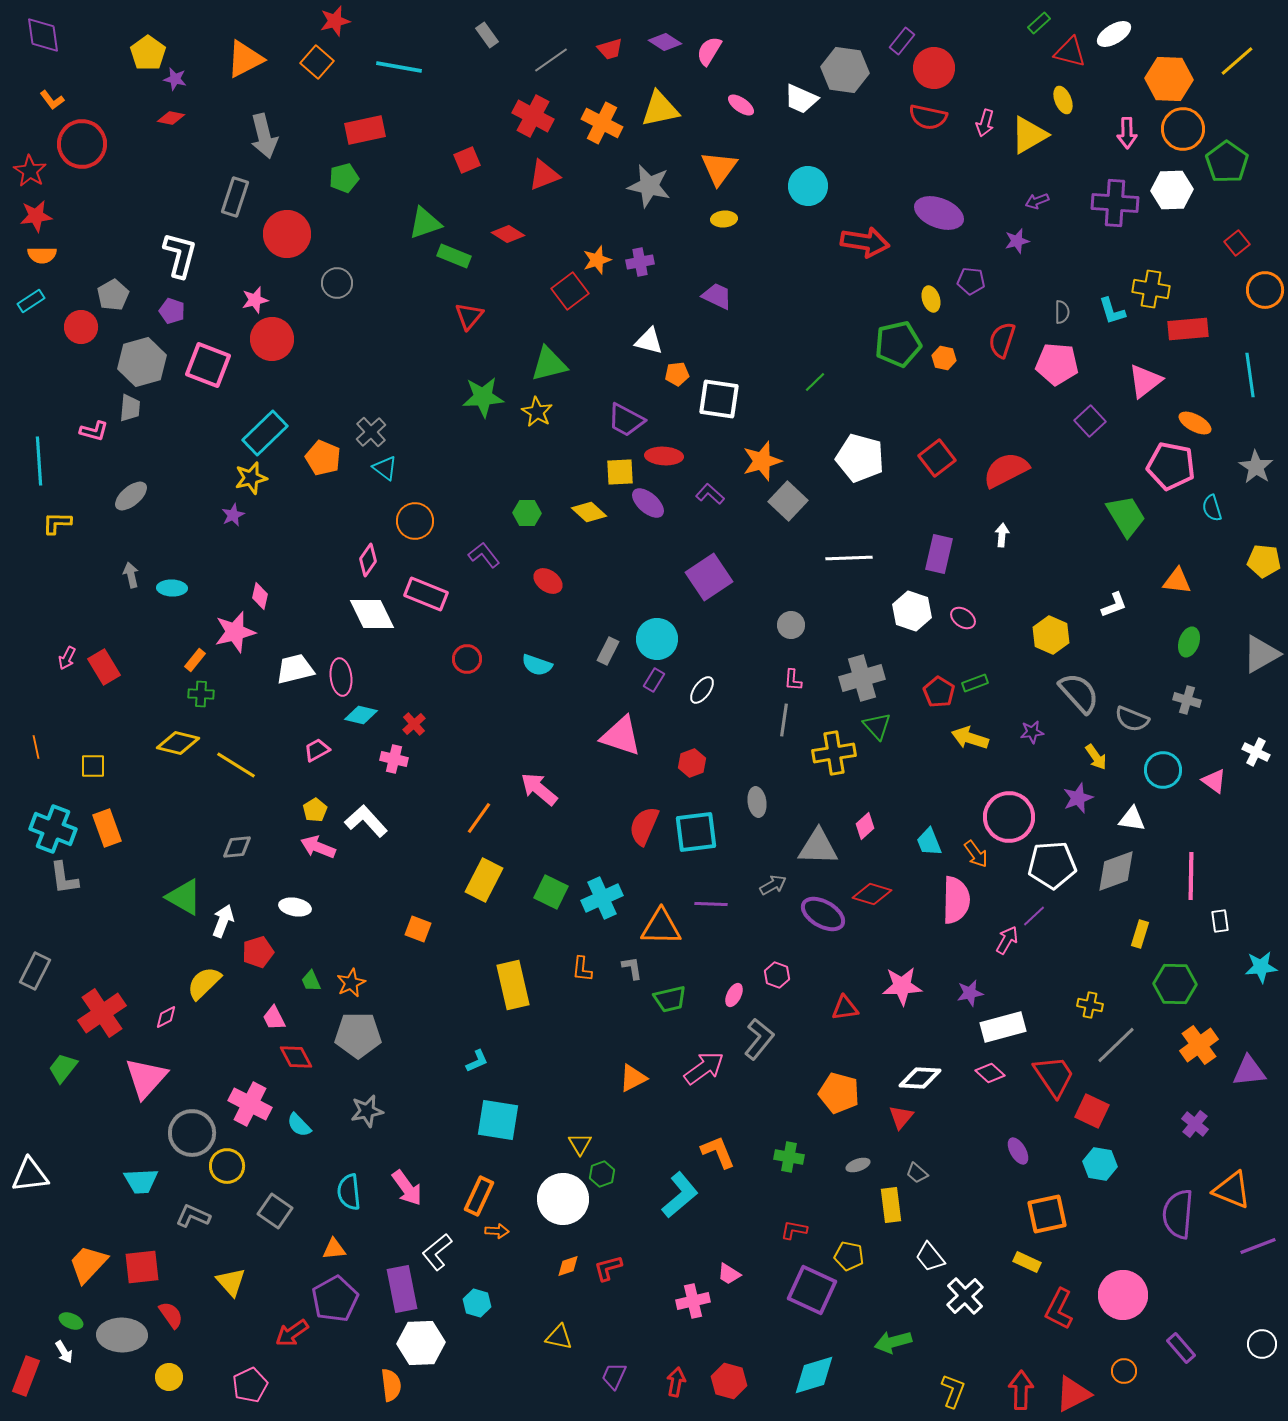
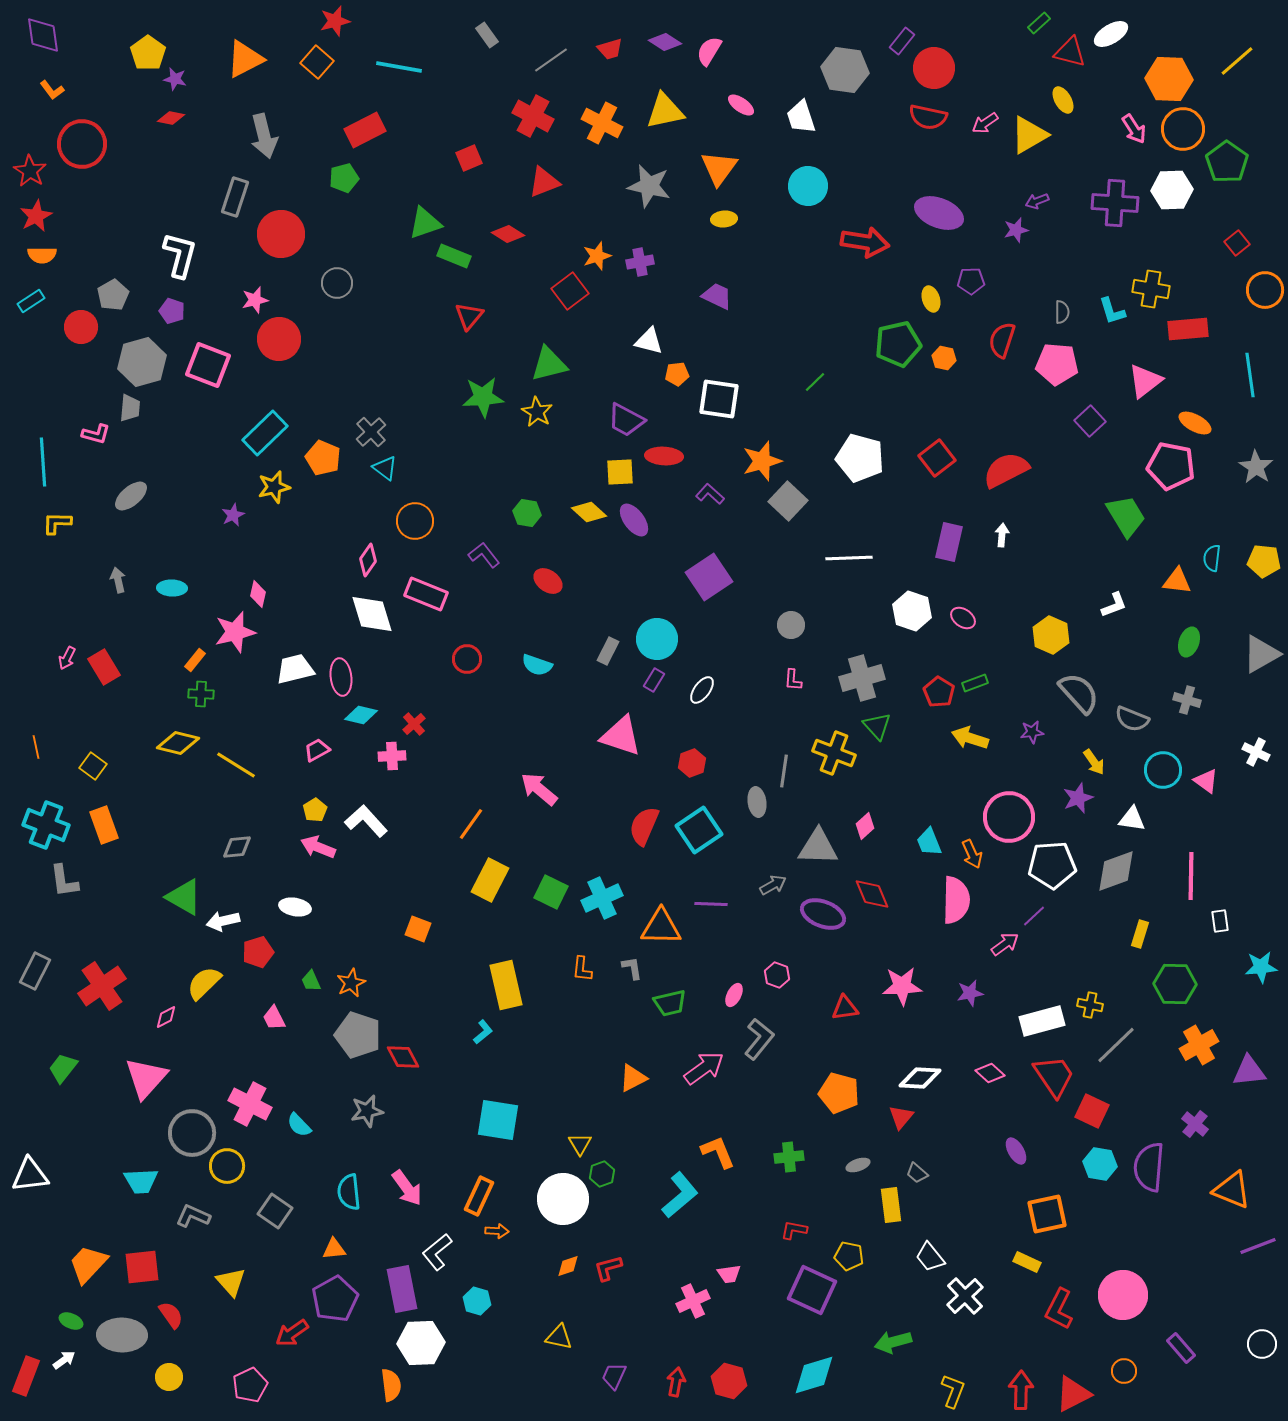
white ellipse at (1114, 34): moved 3 px left
white trapezoid at (801, 99): moved 18 px down; rotated 48 degrees clockwise
orange L-shape at (52, 100): moved 10 px up
yellow ellipse at (1063, 100): rotated 8 degrees counterclockwise
yellow triangle at (660, 109): moved 5 px right, 2 px down
pink arrow at (985, 123): rotated 40 degrees clockwise
red rectangle at (365, 130): rotated 15 degrees counterclockwise
pink arrow at (1127, 133): moved 7 px right, 4 px up; rotated 32 degrees counterclockwise
red square at (467, 160): moved 2 px right, 2 px up
red triangle at (544, 175): moved 7 px down
red star at (36, 216): rotated 20 degrees counterclockwise
red circle at (287, 234): moved 6 px left
purple star at (1017, 241): moved 1 px left, 11 px up
orange star at (597, 260): moved 4 px up
purple pentagon at (971, 281): rotated 8 degrees counterclockwise
red circle at (272, 339): moved 7 px right
pink L-shape at (94, 431): moved 2 px right, 3 px down
cyan line at (39, 461): moved 4 px right, 1 px down
yellow star at (251, 478): moved 23 px right, 9 px down
purple ellipse at (648, 503): moved 14 px left, 17 px down; rotated 12 degrees clockwise
cyan semicircle at (1212, 508): moved 50 px down; rotated 24 degrees clockwise
green hexagon at (527, 513): rotated 8 degrees clockwise
purple rectangle at (939, 554): moved 10 px right, 12 px up
gray arrow at (131, 575): moved 13 px left, 5 px down
pink diamond at (260, 596): moved 2 px left, 2 px up
white diamond at (372, 614): rotated 9 degrees clockwise
gray line at (784, 720): moved 51 px down
yellow cross at (834, 753): rotated 30 degrees clockwise
yellow arrow at (1096, 757): moved 2 px left, 5 px down
pink cross at (394, 759): moved 2 px left, 3 px up; rotated 16 degrees counterclockwise
yellow square at (93, 766): rotated 36 degrees clockwise
pink triangle at (1214, 781): moved 8 px left
orange line at (479, 818): moved 8 px left, 6 px down
orange rectangle at (107, 828): moved 3 px left, 3 px up
cyan cross at (53, 829): moved 7 px left, 4 px up
cyan square at (696, 832): moved 3 px right, 2 px up; rotated 27 degrees counterclockwise
orange arrow at (976, 854): moved 4 px left; rotated 12 degrees clockwise
gray L-shape at (64, 878): moved 3 px down
yellow rectangle at (484, 880): moved 6 px right
red diamond at (872, 894): rotated 51 degrees clockwise
purple ellipse at (823, 914): rotated 9 degrees counterclockwise
white arrow at (223, 921): rotated 124 degrees counterclockwise
pink arrow at (1007, 940): moved 2 px left, 4 px down; rotated 24 degrees clockwise
yellow rectangle at (513, 985): moved 7 px left
green trapezoid at (670, 999): moved 4 px down
red cross at (102, 1013): moved 27 px up
white rectangle at (1003, 1027): moved 39 px right, 6 px up
gray pentagon at (358, 1035): rotated 18 degrees clockwise
orange cross at (1199, 1045): rotated 6 degrees clockwise
red diamond at (296, 1057): moved 107 px right
cyan L-shape at (477, 1061): moved 6 px right, 29 px up; rotated 15 degrees counterclockwise
purple ellipse at (1018, 1151): moved 2 px left
green cross at (789, 1157): rotated 16 degrees counterclockwise
purple semicircle at (1178, 1214): moved 29 px left, 47 px up
pink trapezoid at (729, 1274): rotated 40 degrees counterclockwise
pink cross at (693, 1301): rotated 12 degrees counterclockwise
cyan hexagon at (477, 1303): moved 2 px up
white arrow at (64, 1352): moved 8 px down; rotated 95 degrees counterclockwise
